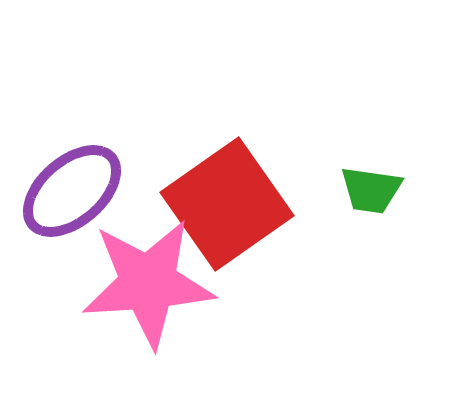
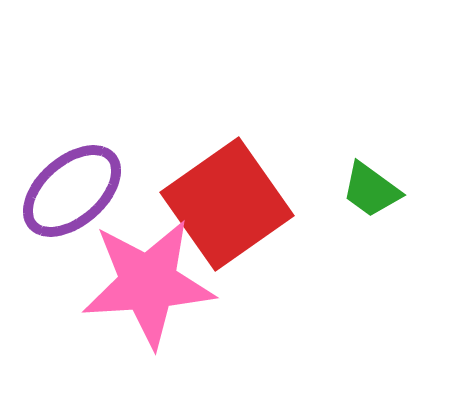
green trapezoid: rotated 28 degrees clockwise
